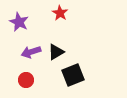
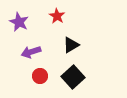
red star: moved 3 px left, 3 px down
black triangle: moved 15 px right, 7 px up
black square: moved 2 px down; rotated 20 degrees counterclockwise
red circle: moved 14 px right, 4 px up
